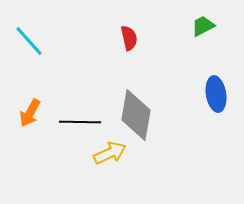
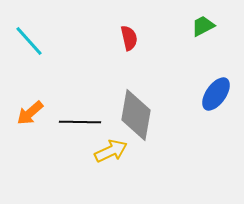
blue ellipse: rotated 44 degrees clockwise
orange arrow: rotated 20 degrees clockwise
yellow arrow: moved 1 px right, 2 px up
